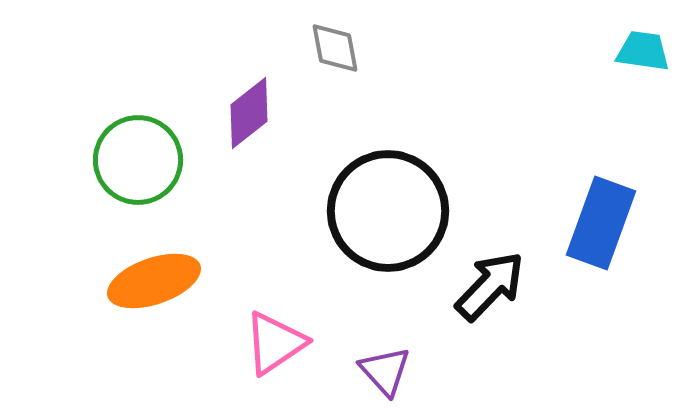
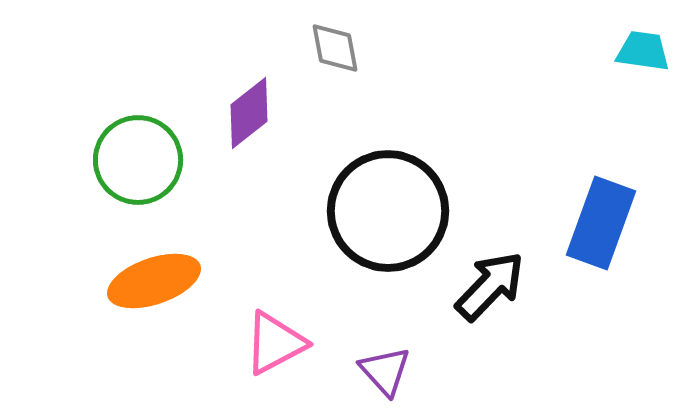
pink triangle: rotated 6 degrees clockwise
